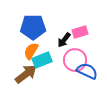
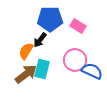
blue pentagon: moved 17 px right, 8 px up
pink rectangle: moved 2 px left, 6 px up; rotated 49 degrees clockwise
black arrow: moved 24 px left
orange semicircle: moved 5 px left
cyan rectangle: moved 9 px down; rotated 54 degrees counterclockwise
blue semicircle: moved 5 px right
